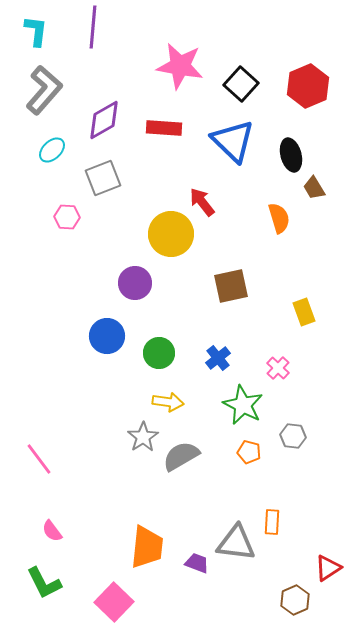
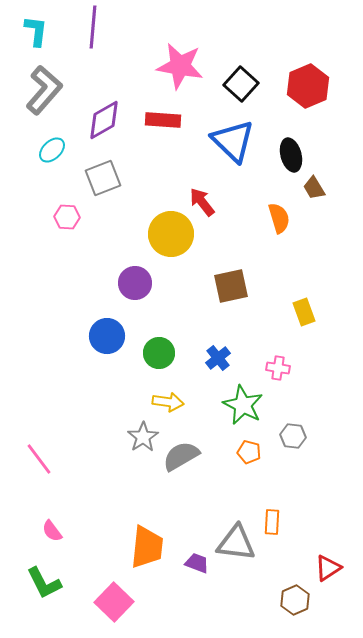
red rectangle: moved 1 px left, 8 px up
pink cross: rotated 35 degrees counterclockwise
